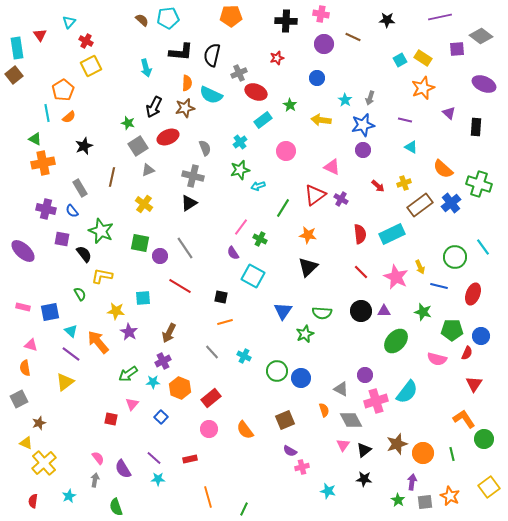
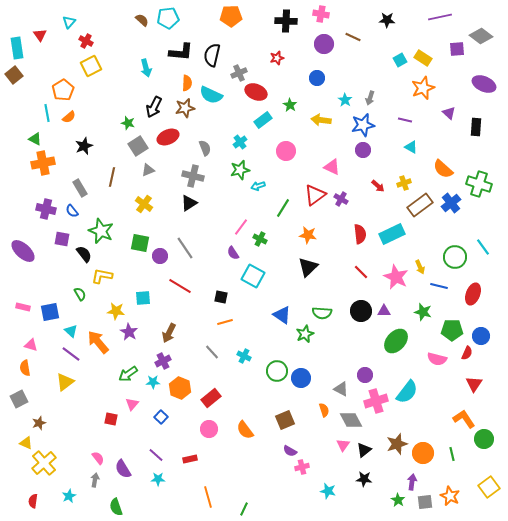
blue triangle at (283, 311): moved 1 px left, 4 px down; rotated 30 degrees counterclockwise
purple line at (154, 458): moved 2 px right, 3 px up
